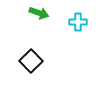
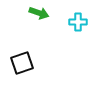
black square: moved 9 px left, 2 px down; rotated 25 degrees clockwise
